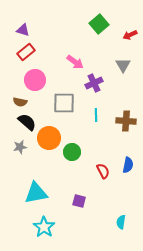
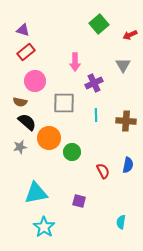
pink arrow: rotated 54 degrees clockwise
pink circle: moved 1 px down
